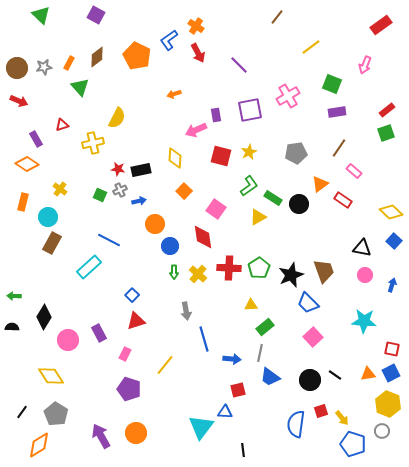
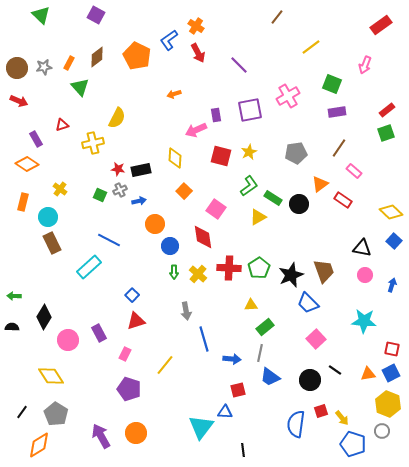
brown rectangle at (52, 243): rotated 55 degrees counterclockwise
pink square at (313, 337): moved 3 px right, 2 px down
black line at (335, 375): moved 5 px up
